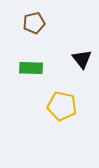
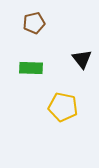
yellow pentagon: moved 1 px right, 1 px down
